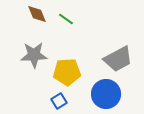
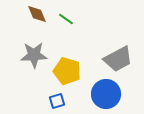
yellow pentagon: moved 1 px up; rotated 20 degrees clockwise
blue square: moved 2 px left; rotated 14 degrees clockwise
